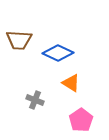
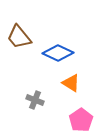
brown trapezoid: moved 3 px up; rotated 48 degrees clockwise
